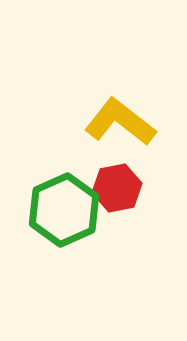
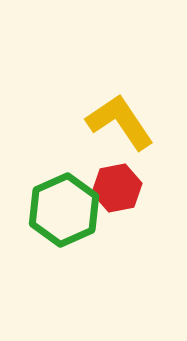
yellow L-shape: rotated 18 degrees clockwise
